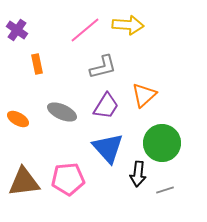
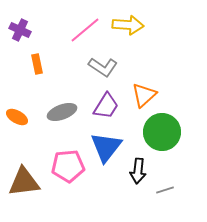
purple cross: moved 3 px right; rotated 10 degrees counterclockwise
gray L-shape: rotated 48 degrees clockwise
gray ellipse: rotated 44 degrees counterclockwise
orange ellipse: moved 1 px left, 2 px up
green circle: moved 11 px up
blue triangle: moved 2 px left, 1 px up; rotated 20 degrees clockwise
black arrow: moved 3 px up
pink pentagon: moved 13 px up
